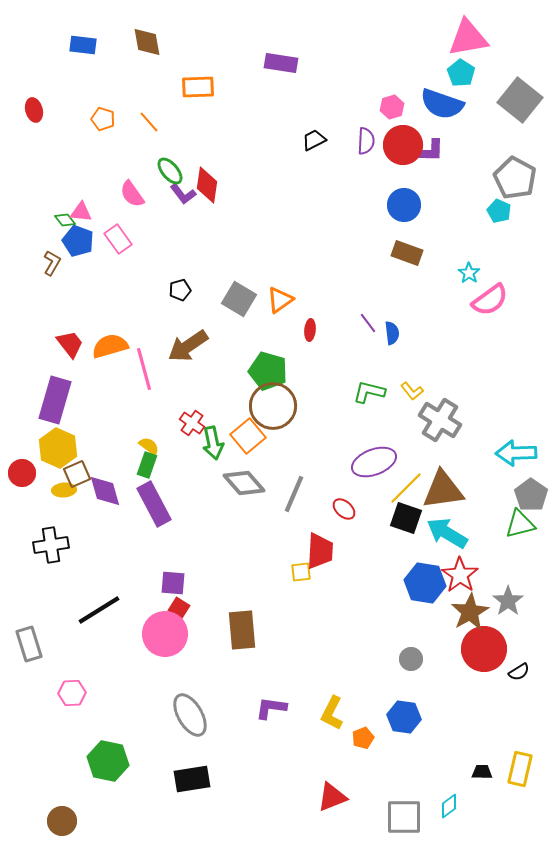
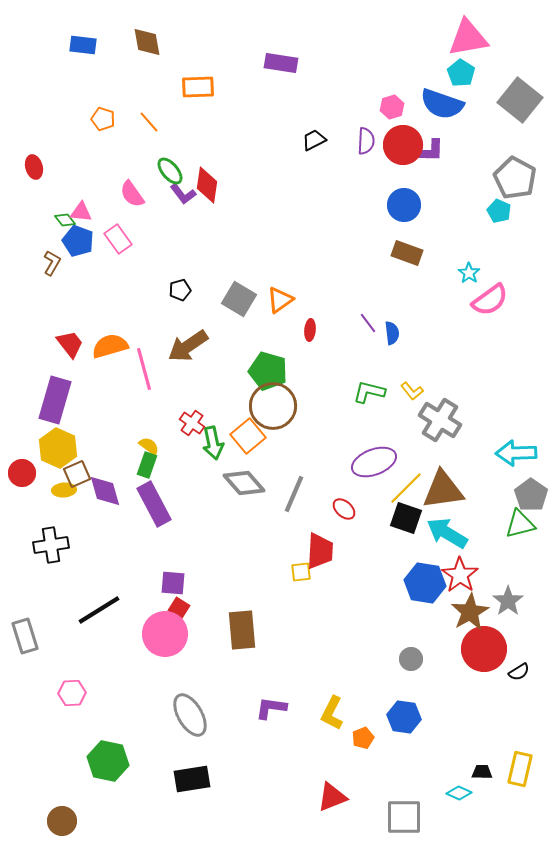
red ellipse at (34, 110): moved 57 px down
gray rectangle at (29, 644): moved 4 px left, 8 px up
cyan diamond at (449, 806): moved 10 px right, 13 px up; rotated 60 degrees clockwise
